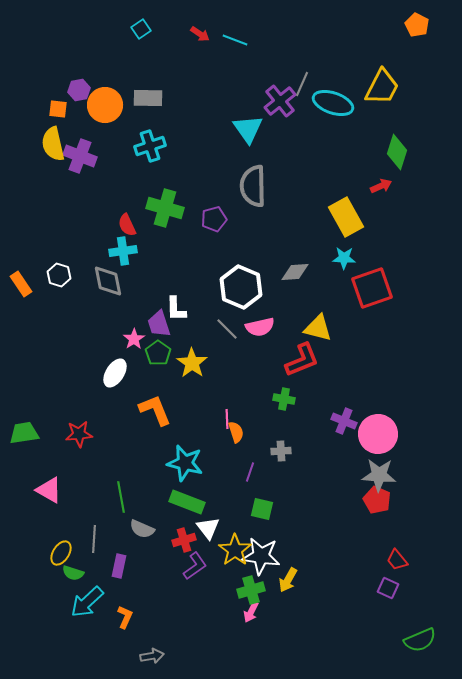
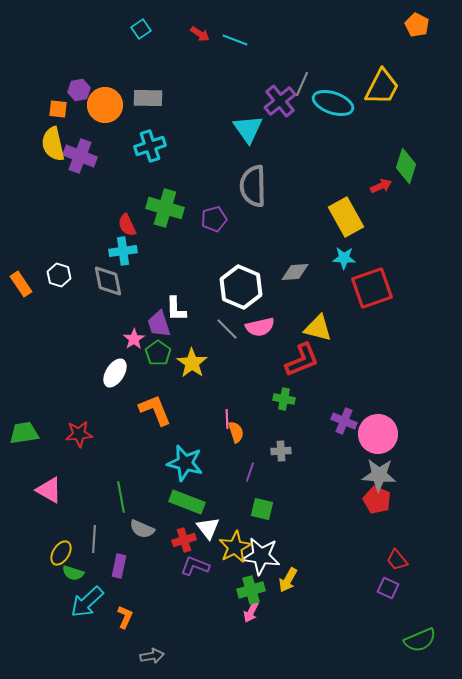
green diamond at (397, 152): moved 9 px right, 14 px down
yellow star at (235, 550): moved 3 px up; rotated 8 degrees clockwise
purple L-shape at (195, 566): rotated 124 degrees counterclockwise
